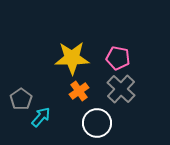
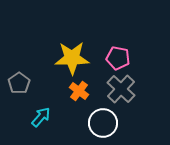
orange cross: rotated 18 degrees counterclockwise
gray pentagon: moved 2 px left, 16 px up
white circle: moved 6 px right
